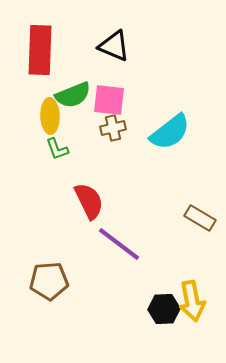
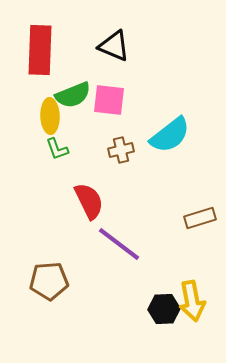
brown cross: moved 8 px right, 22 px down
cyan semicircle: moved 3 px down
brown rectangle: rotated 48 degrees counterclockwise
